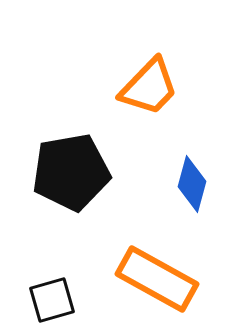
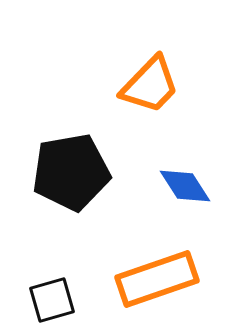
orange trapezoid: moved 1 px right, 2 px up
blue diamond: moved 7 px left, 2 px down; rotated 48 degrees counterclockwise
orange rectangle: rotated 48 degrees counterclockwise
